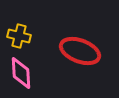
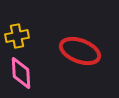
yellow cross: moved 2 px left; rotated 25 degrees counterclockwise
